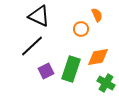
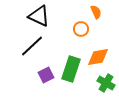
orange semicircle: moved 1 px left, 3 px up
purple square: moved 4 px down
